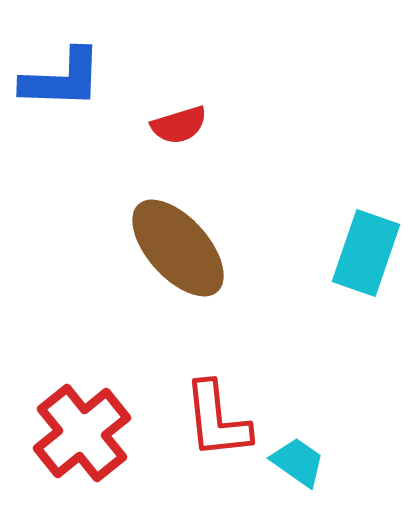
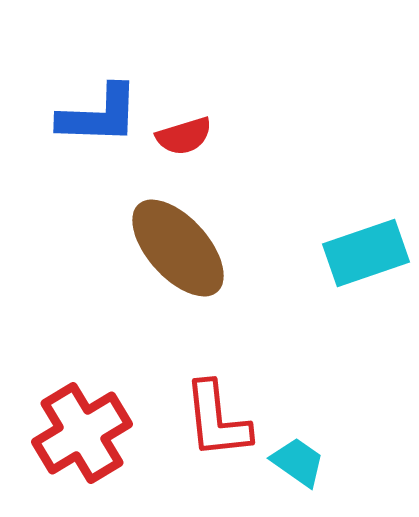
blue L-shape: moved 37 px right, 36 px down
red semicircle: moved 5 px right, 11 px down
cyan rectangle: rotated 52 degrees clockwise
red cross: rotated 8 degrees clockwise
